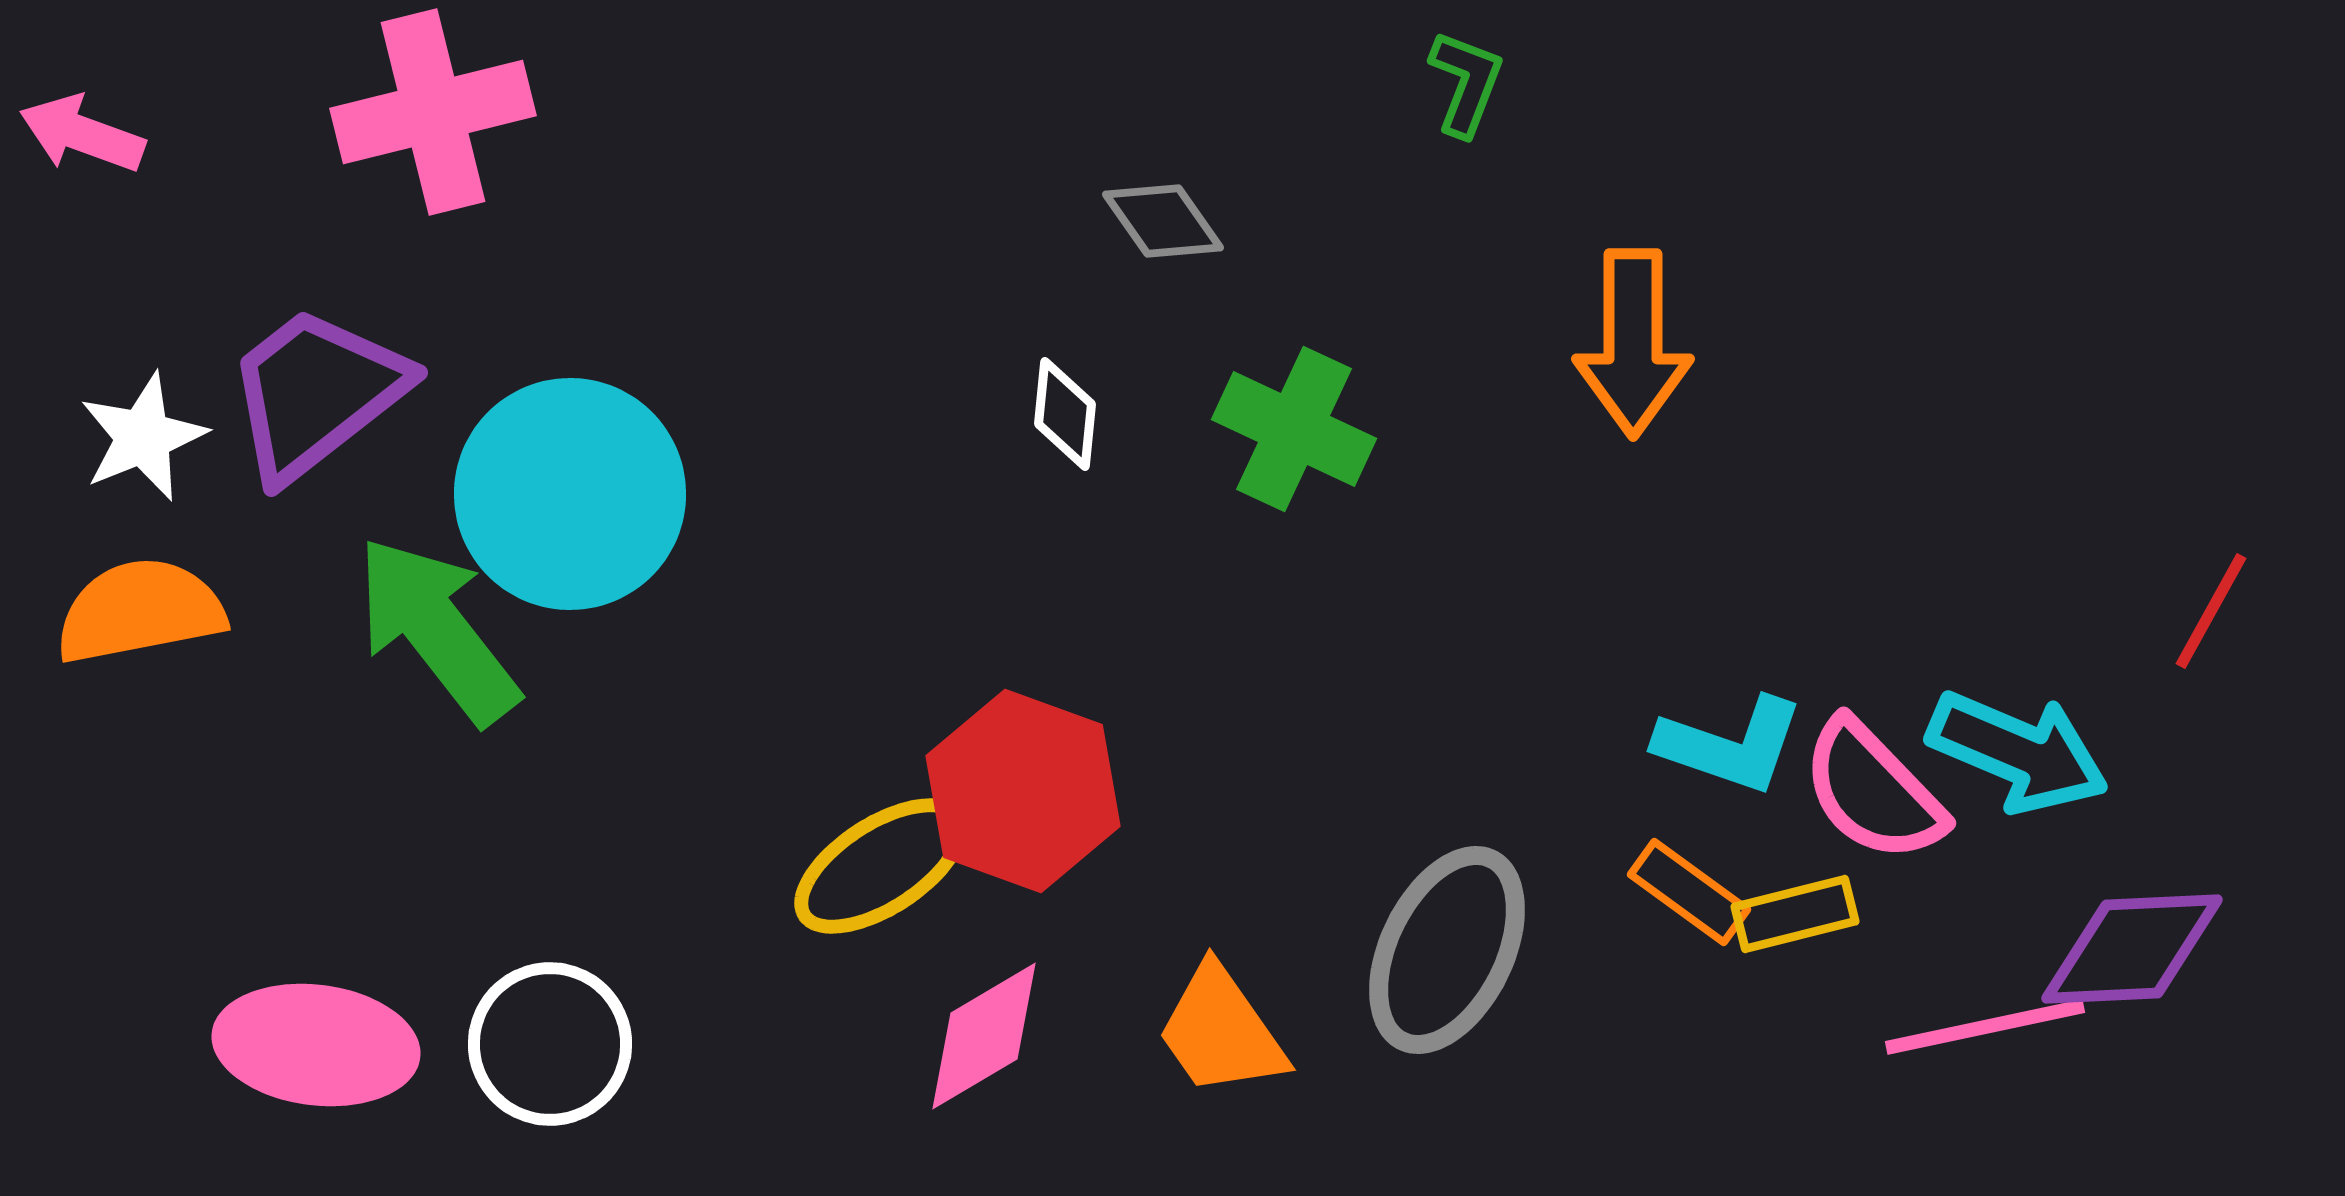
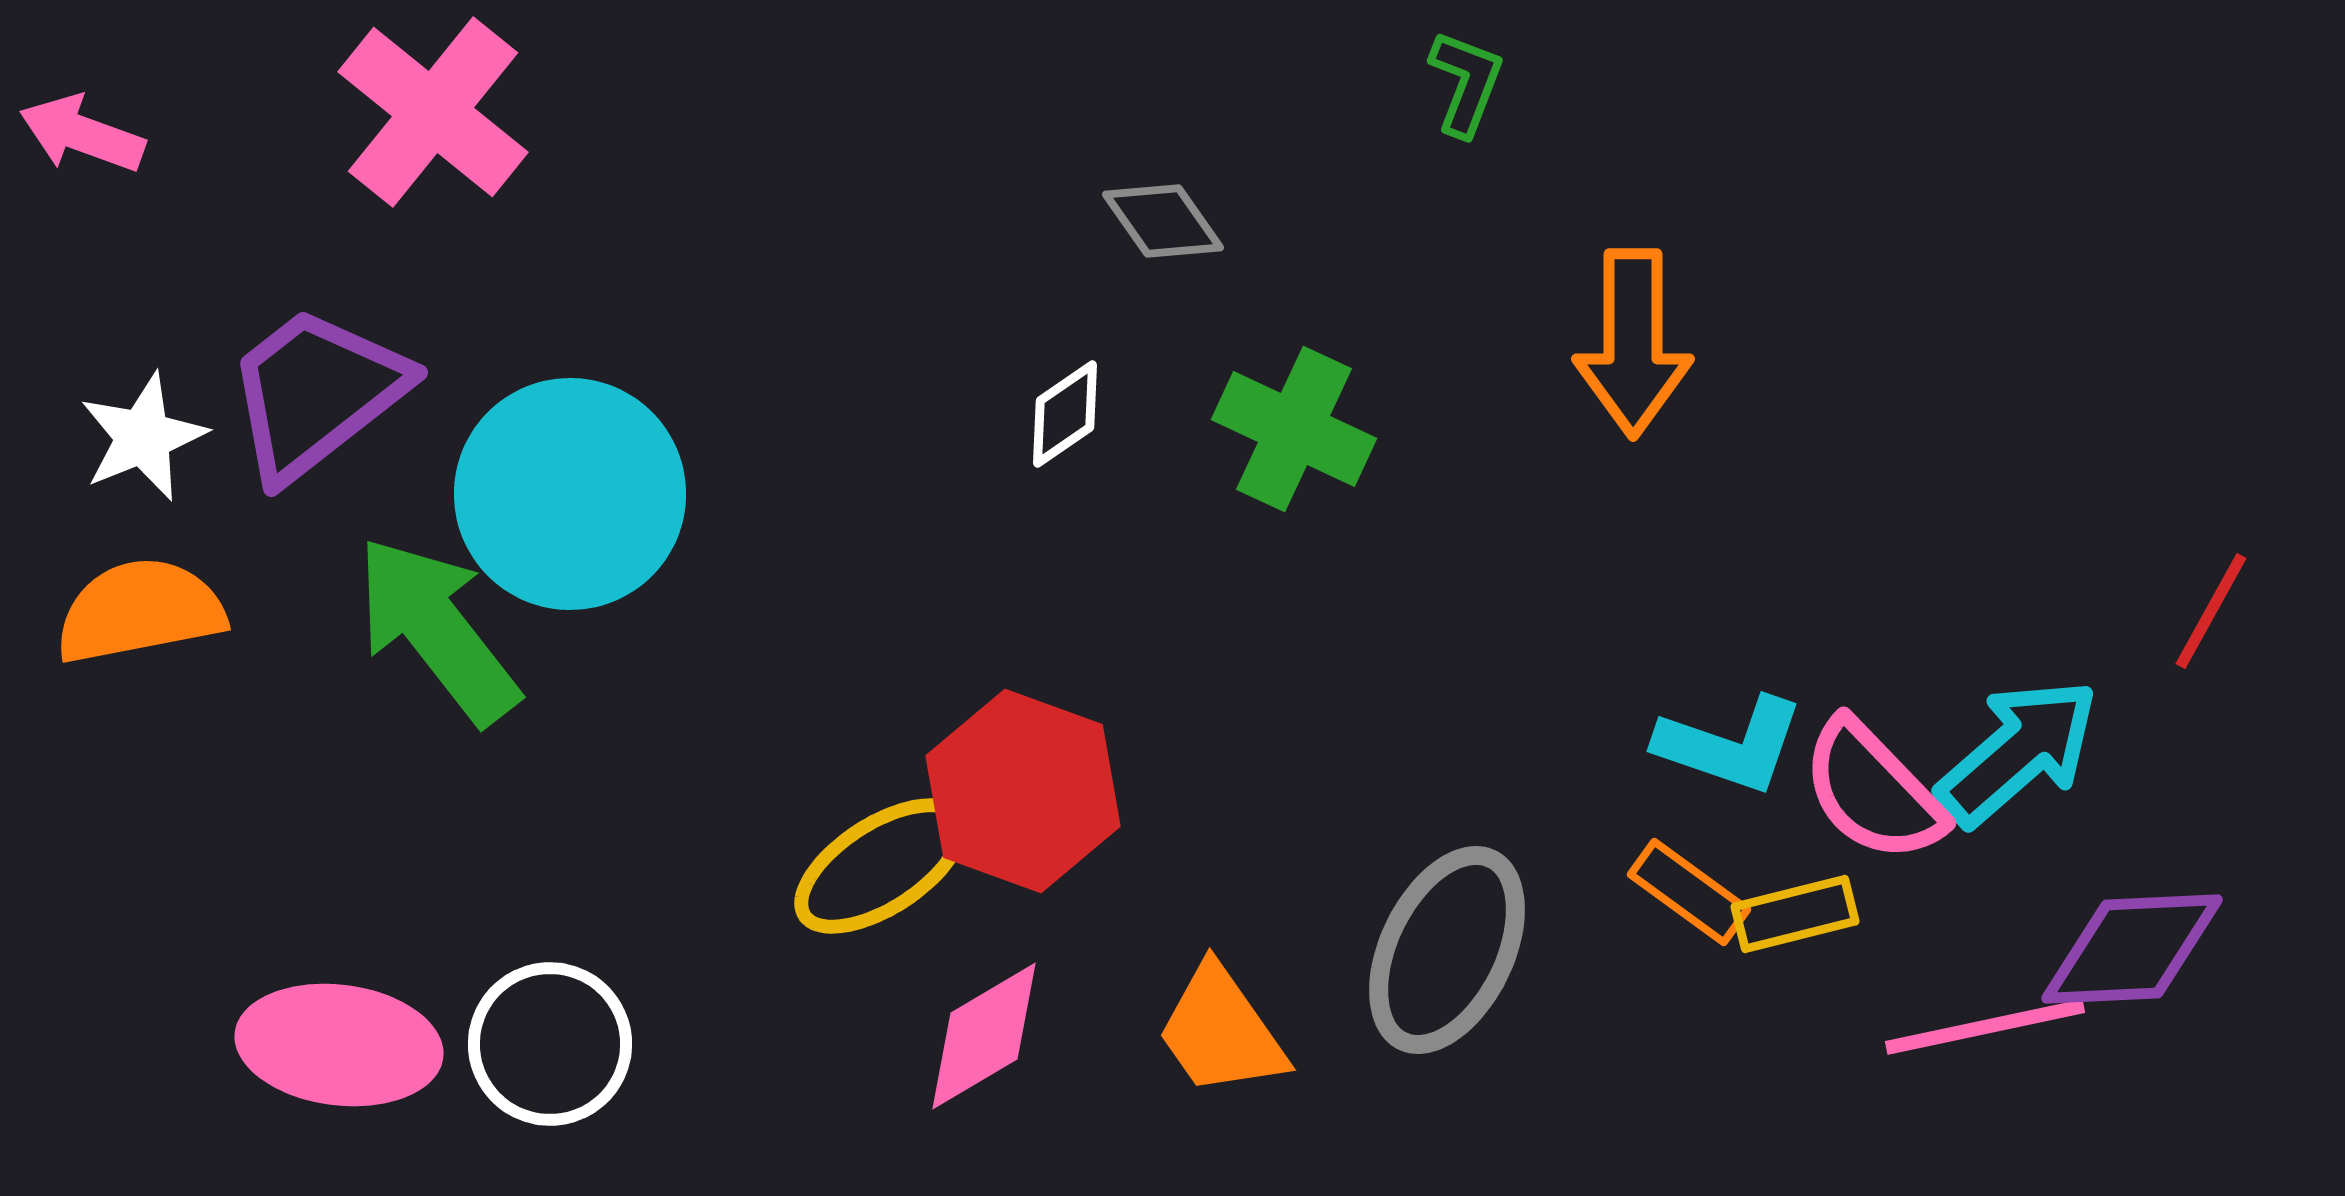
pink cross: rotated 37 degrees counterclockwise
white diamond: rotated 50 degrees clockwise
cyan arrow: rotated 64 degrees counterclockwise
pink ellipse: moved 23 px right
